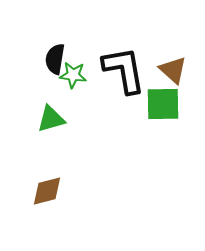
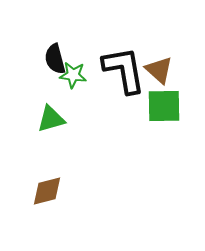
black semicircle: rotated 24 degrees counterclockwise
brown triangle: moved 14 px left
green square: moved 1 px right, 2 px down
